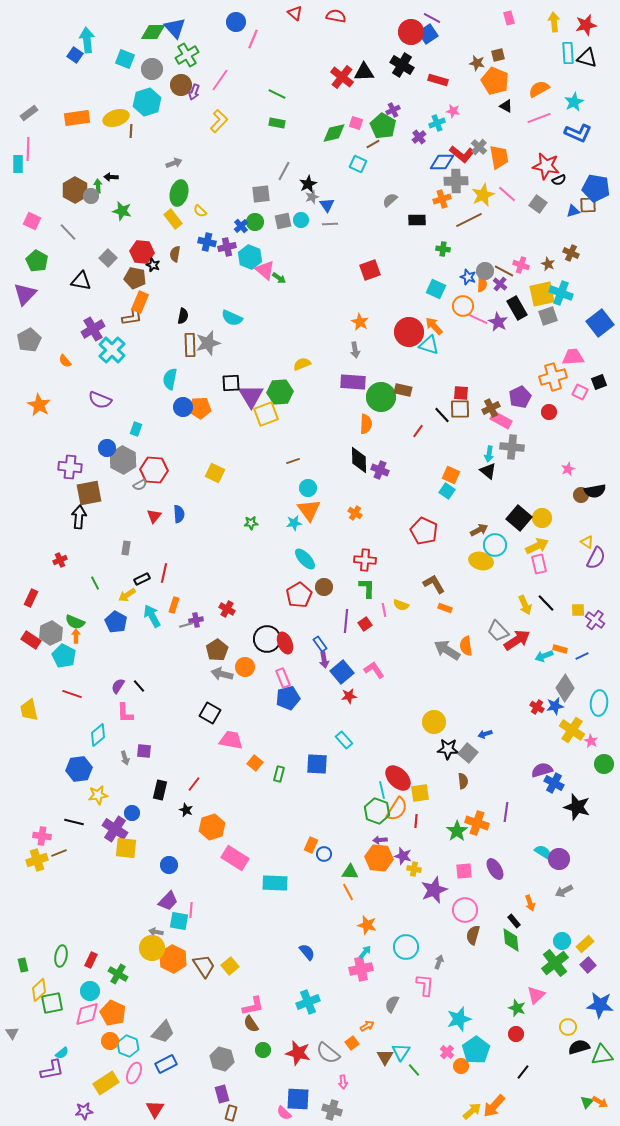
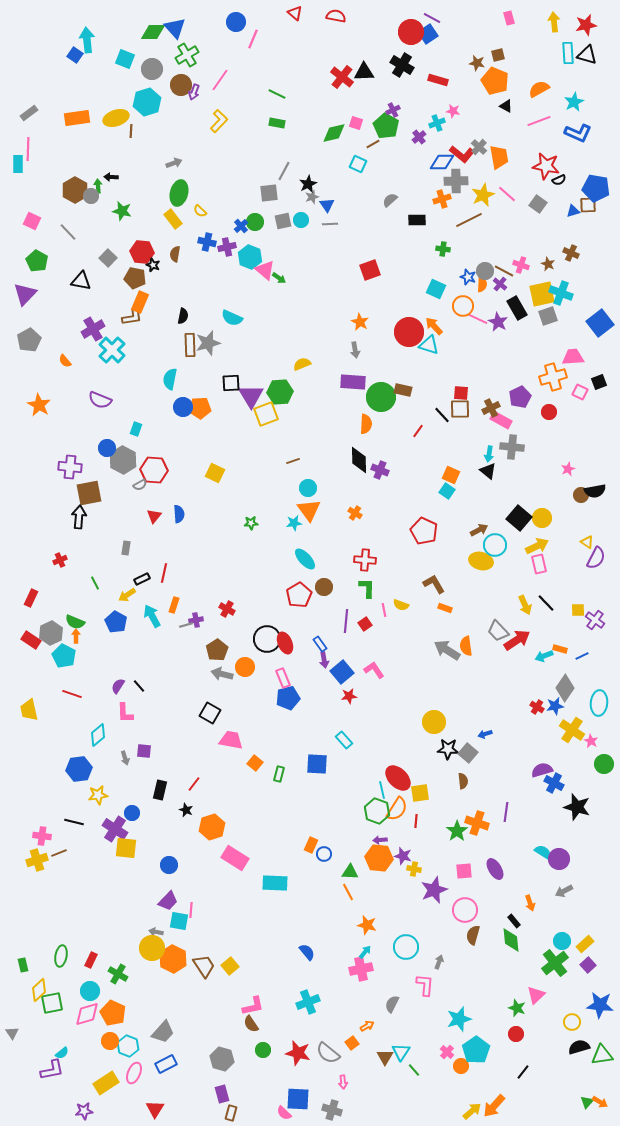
black triangle at (587, 58): moved 3 px up
pink line at (539, 118): moved 3 px down
green pentagon at (383, 126): moved 3 px right
gray square at (261, 194): moved 8 px right, 1 px up
yellow circle at (568, 1027): moved 4 px right, 5 px up
